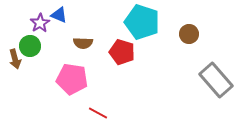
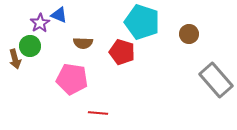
red line: rotated 24 degrees counterclockwise
